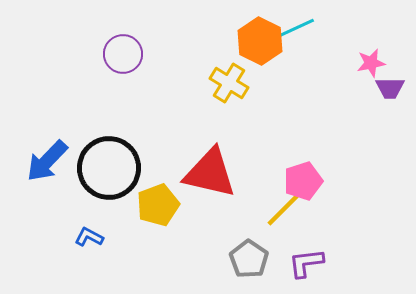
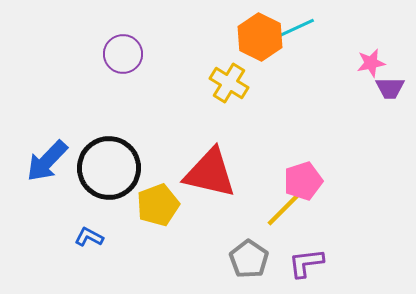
orange hexagon: moved 4 px up
